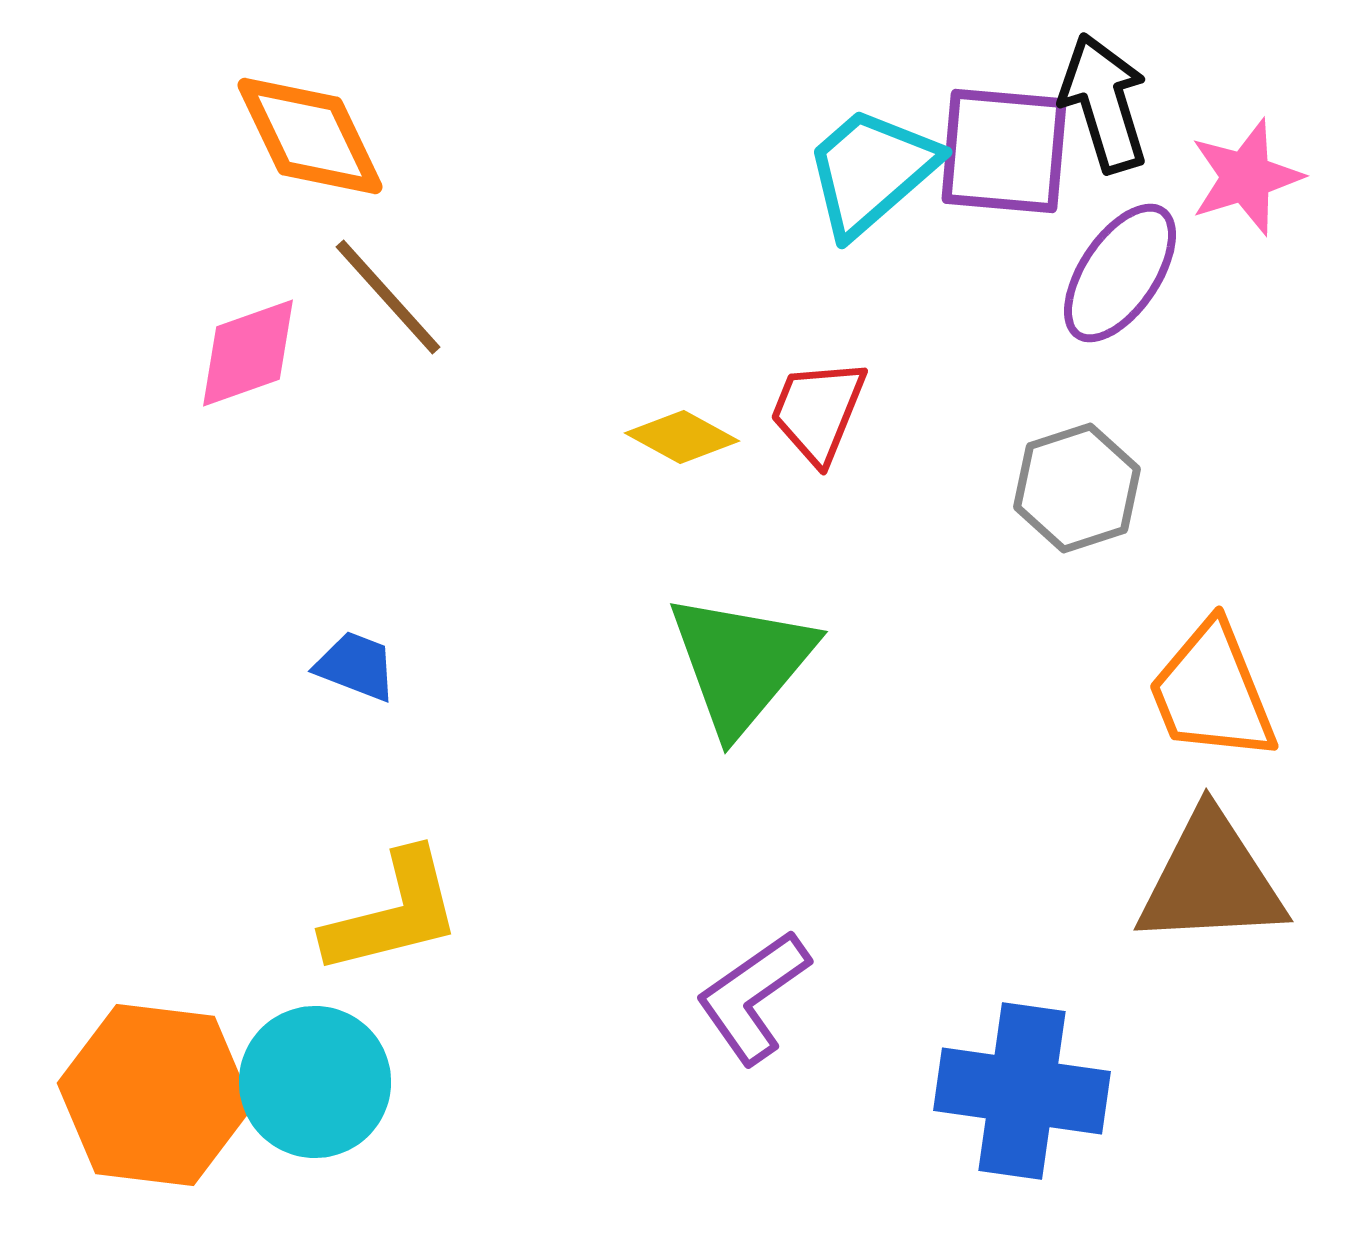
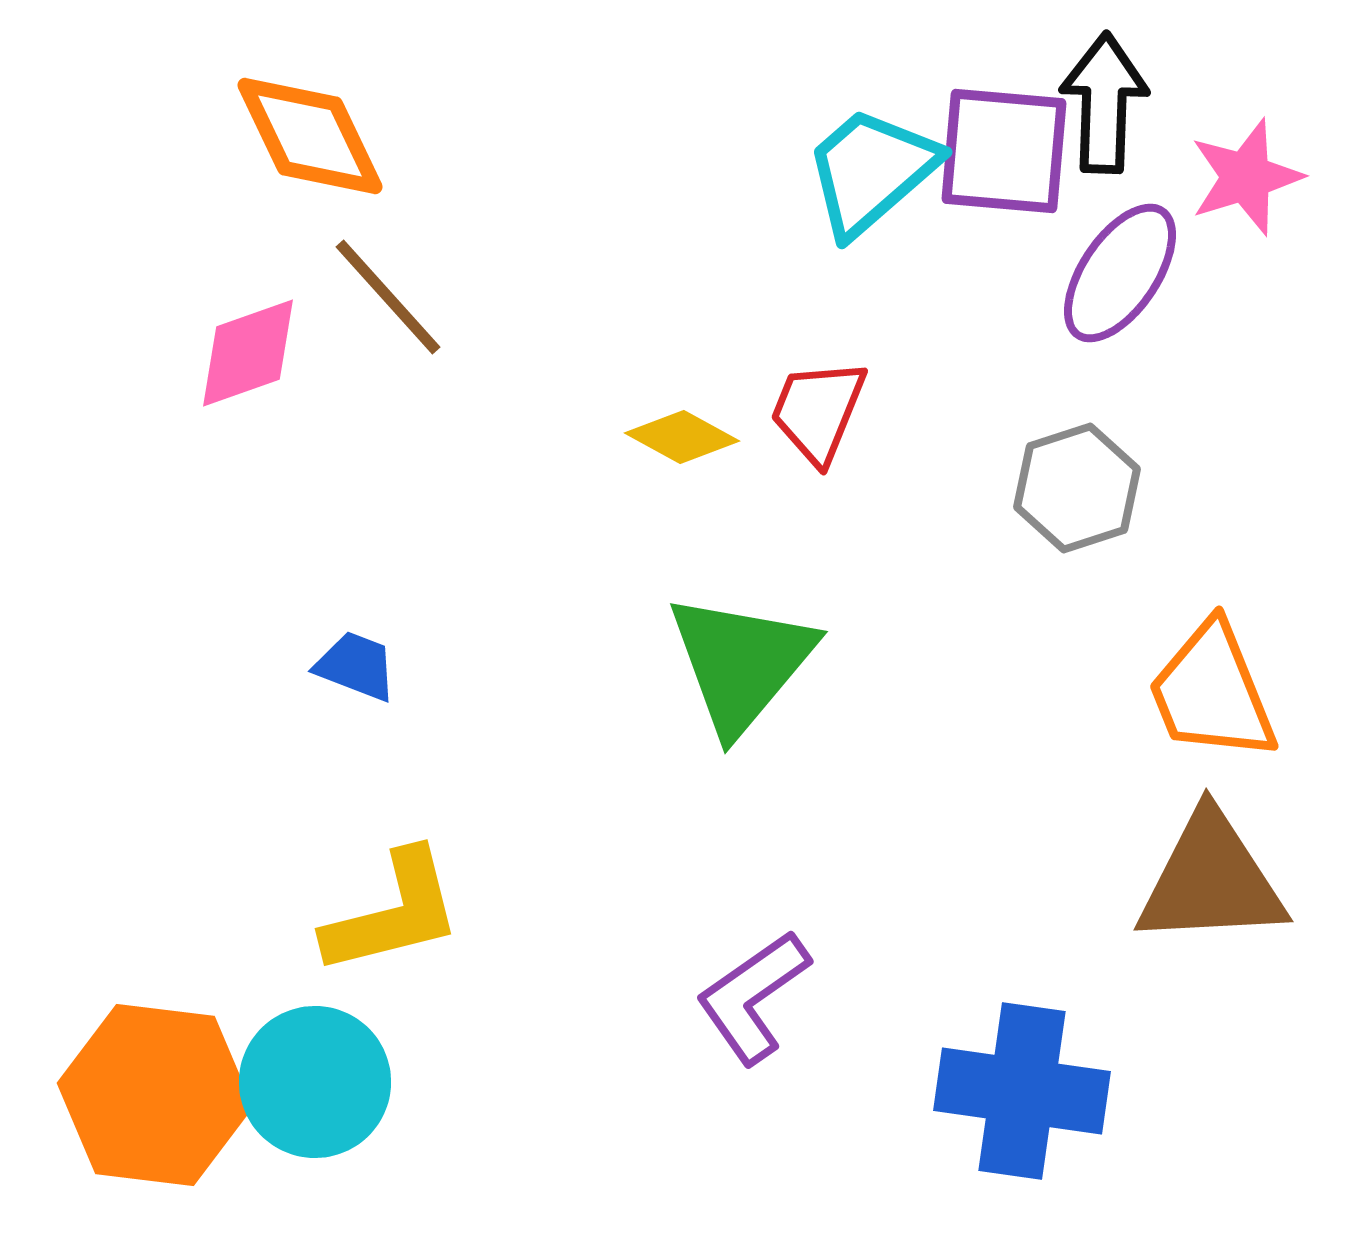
black arrow: rotated 19 degrees clockwise
